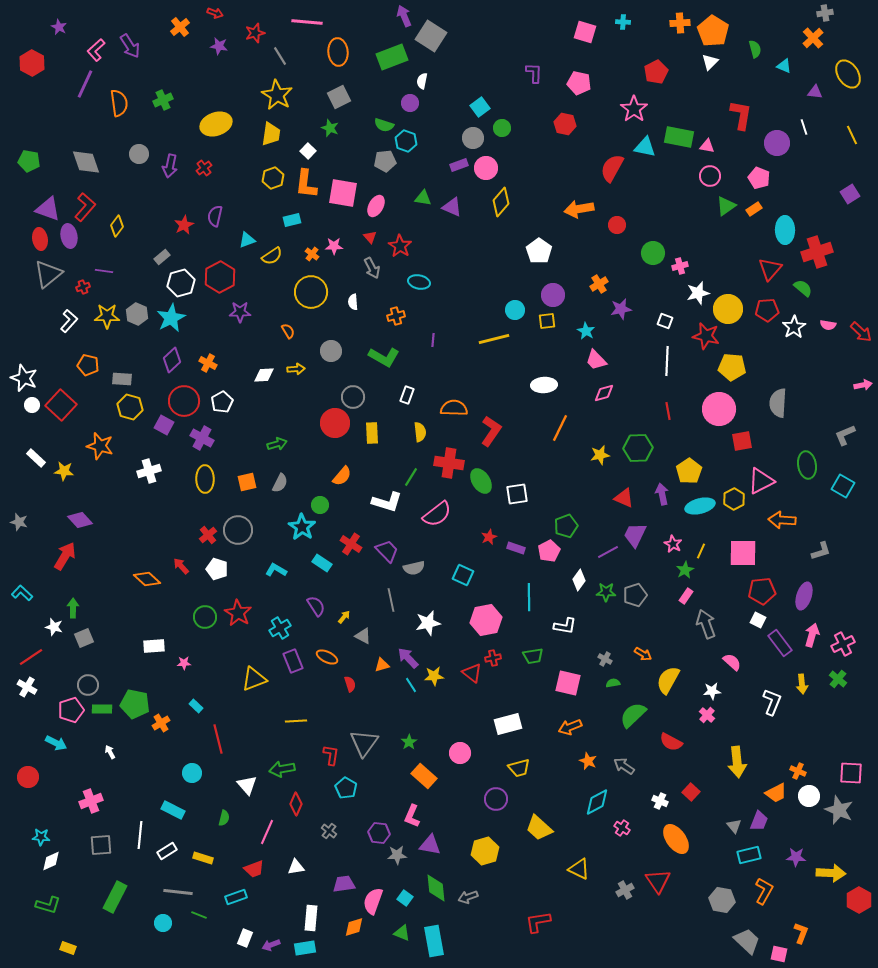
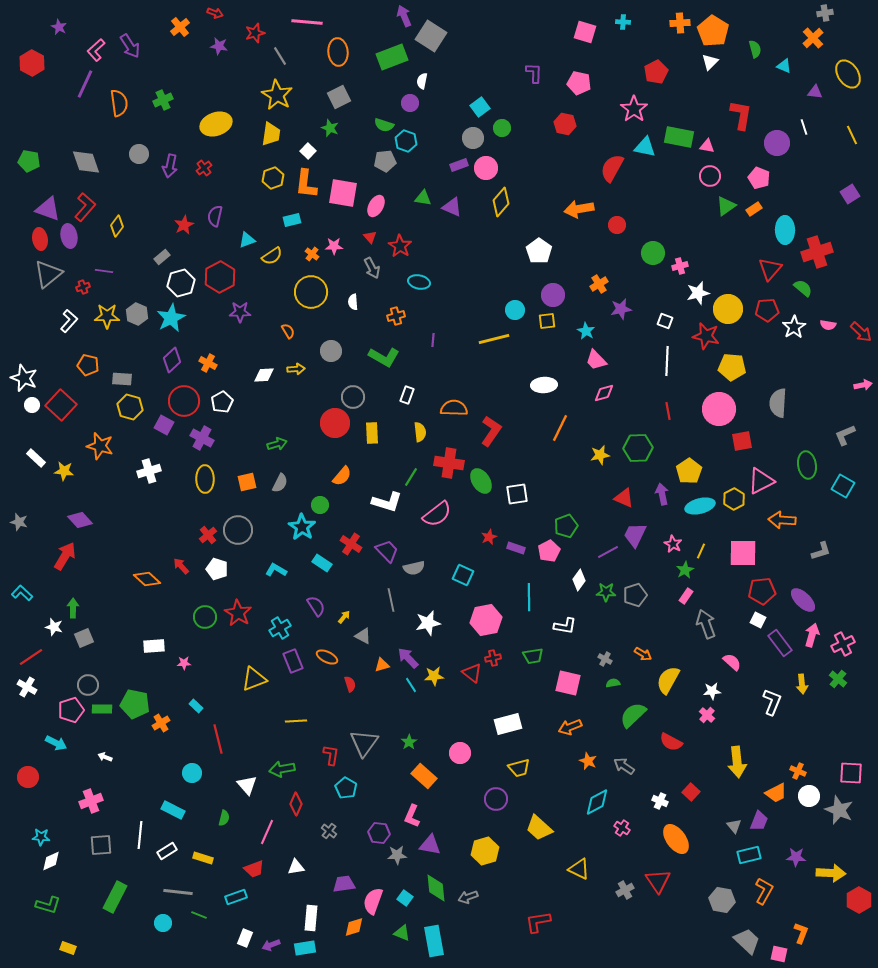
purple ellipse at (804, 596): moved 1 px left, 4 px down; rotated 64 degrees counterclockwise
white arrow at (110, 752): moved 5 px left, 5 px down; rotated 40 degrees counterclockwise
